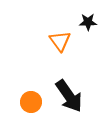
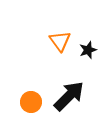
black star: moved 28 px down; rotated 18 degrees counterclockwise
black arrow: rotated 100 degrees counterclockwise
